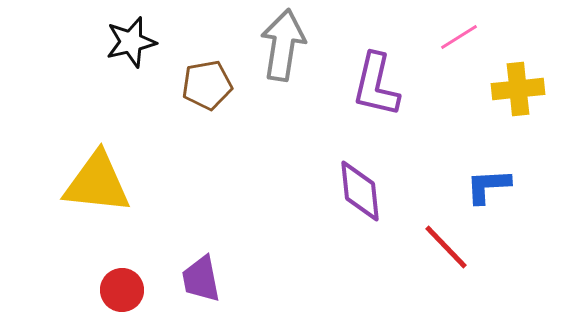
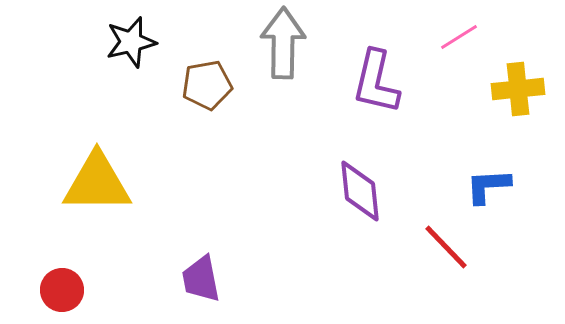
gray arrow: moved 2 px up; rotated 8 degrees counterclockwise
purple L-shape: moved 3 px up
yellow triangle: rotated 6 degrees counterclockwise
red circle: moved 60 px left
